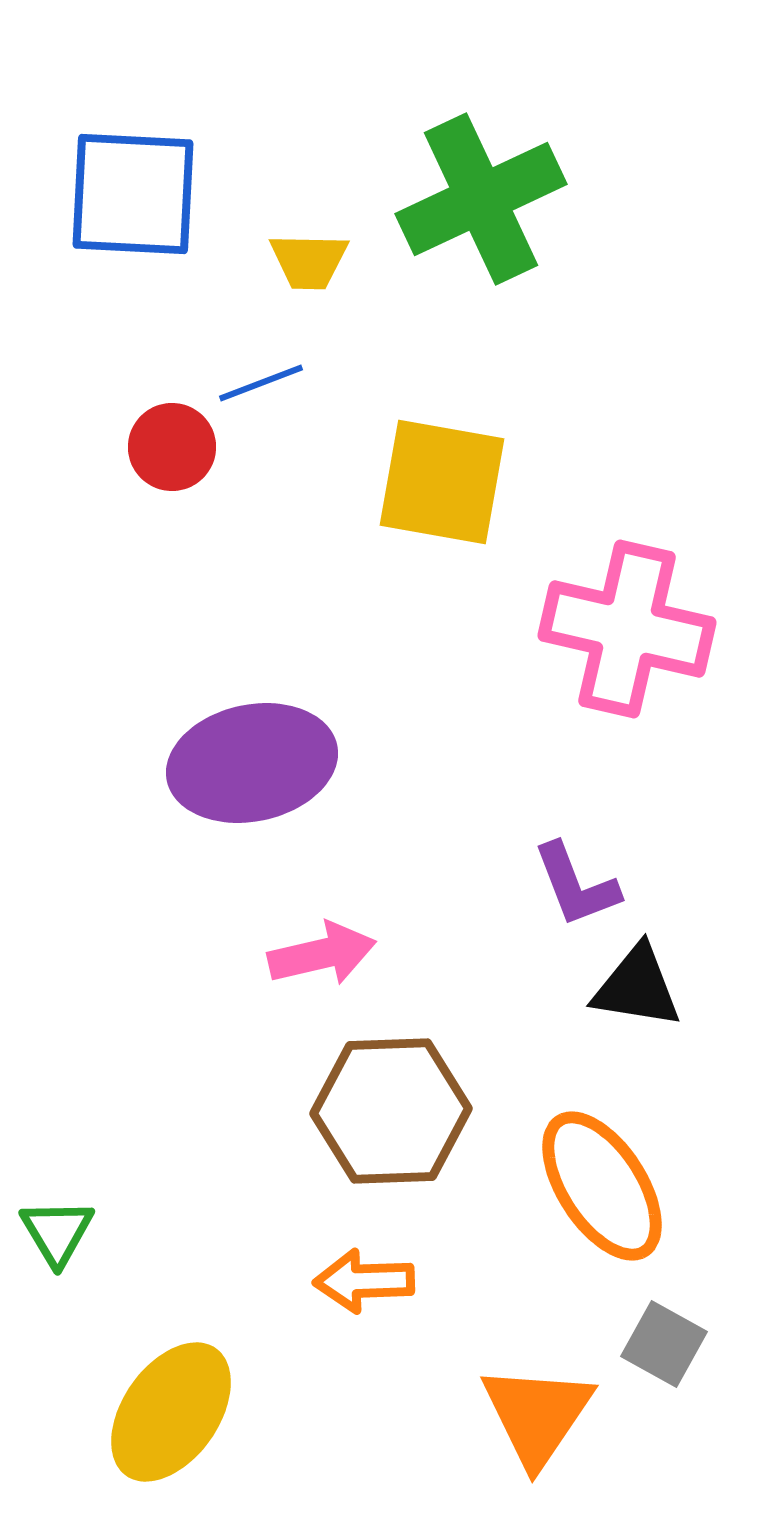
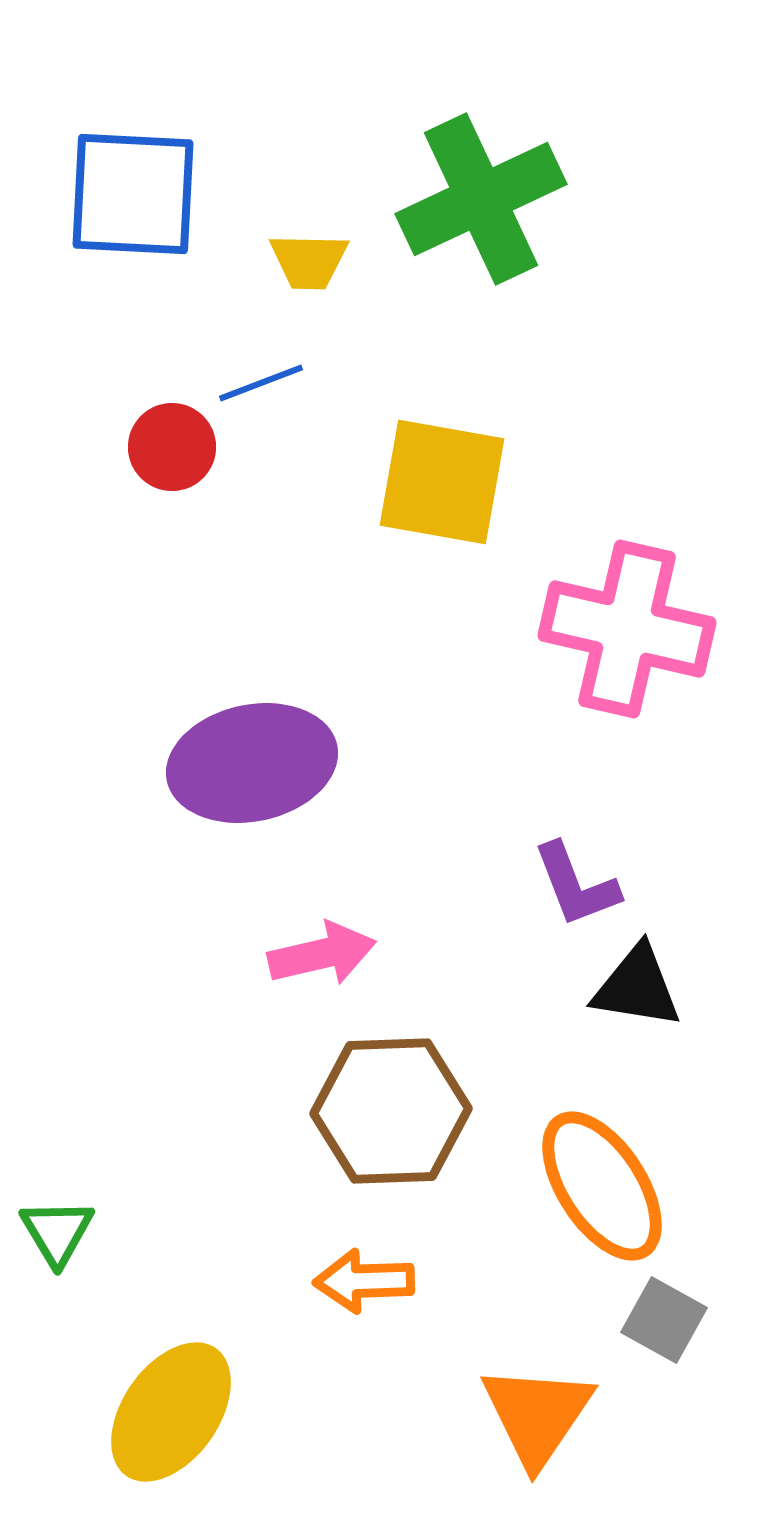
gray square: moved 24 px up
